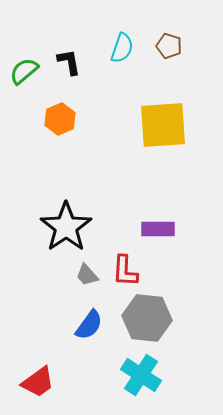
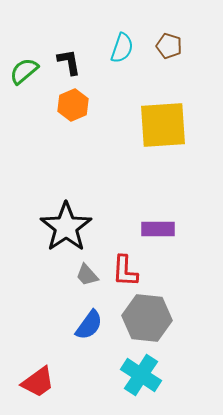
orange hexagon: moved 13 px right, 14 px up
